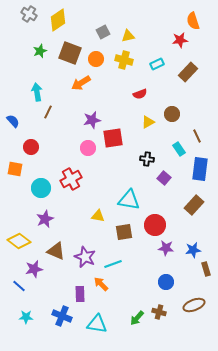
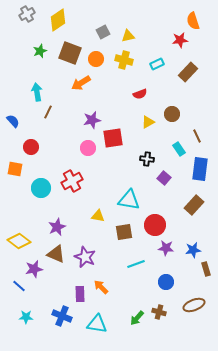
gray cross at (29, 14): moved 2 px left; rotated 28 degrees clockwise
red cross at (71, 179): moved 1 px right, 2 px down
purple star at (45, 219): moved 12 px right, 8 px down
brown triangle at (56, 251): moved 3 px down
cyan line at (113, 264): moved 23 px right
orange arrow at (101, 284): moved 3 px down
